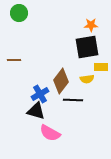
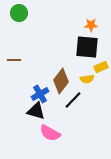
black square: rotated 15 degrees clockwise
yellow rectangle: rotated 24 degrees counterclockwise
black line: rotated 48 degrees counterclockwise
